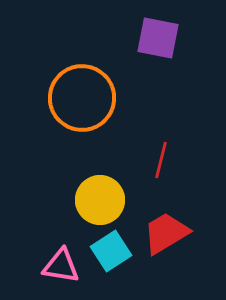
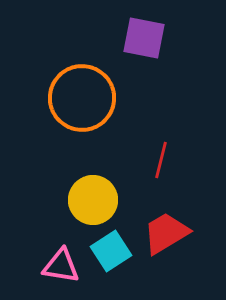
purple square: moved 14 px left
yellow circle: moved 7 px left
